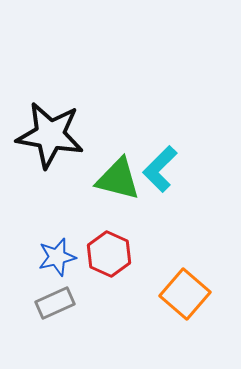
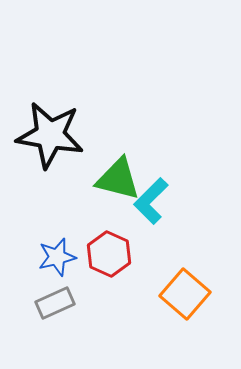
cyan L-shape: moved 9 px left, 32 px down
